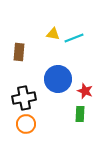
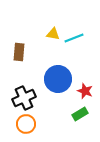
black cross: rotated 15 degrees counterclockwise
green rectangle: rotated 56 degrees clockwise
